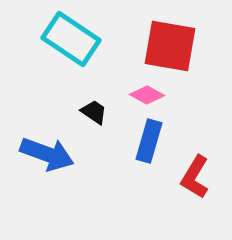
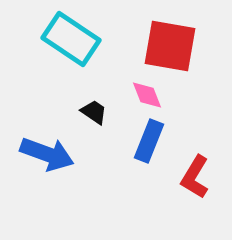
pink diamond: rotated 40 degrees clockwise
blue rectangle: rotated 6 degrees clockwise
